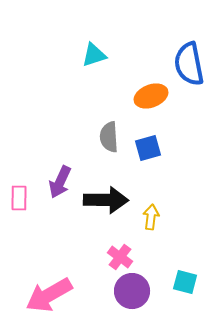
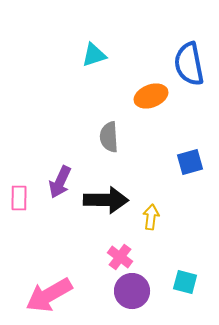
blue square: moved 42 px right, 14 px down
